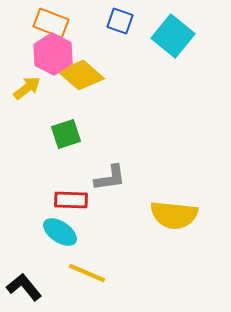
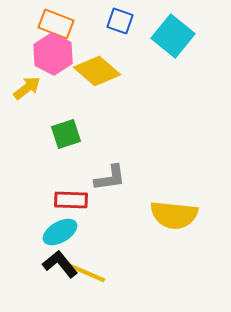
orange rectangle: moved 5 px right, 1 px down
yellow diamond: moved 16 px right, 4 px up
cyan ellipse: rotated 64 degrees counterclockwise
black L-shape: moved 36 px right, 23 px up
